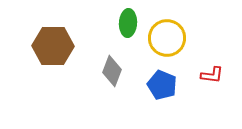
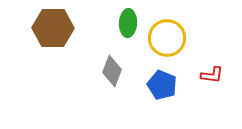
brown hexagon: moved 18 px up
